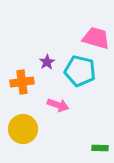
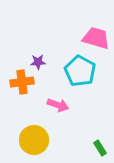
purple star: moved 9 px left; rotated 28 degrees clockwise
cyan pentagon: rotated 16 degrees clockwise
yellow circle: moved 11 px right, 11 px down
green rectangle: rotated 56 degrees clockwise
